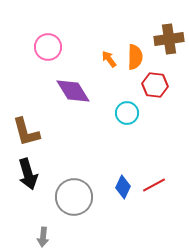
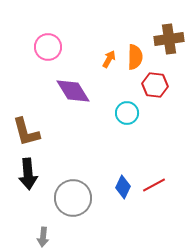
orange arrow: rotated 66 degrees clockwise
black arrow: rotated 12 degrees clockwise
gray circle: moved 1 px left, 1 px down
